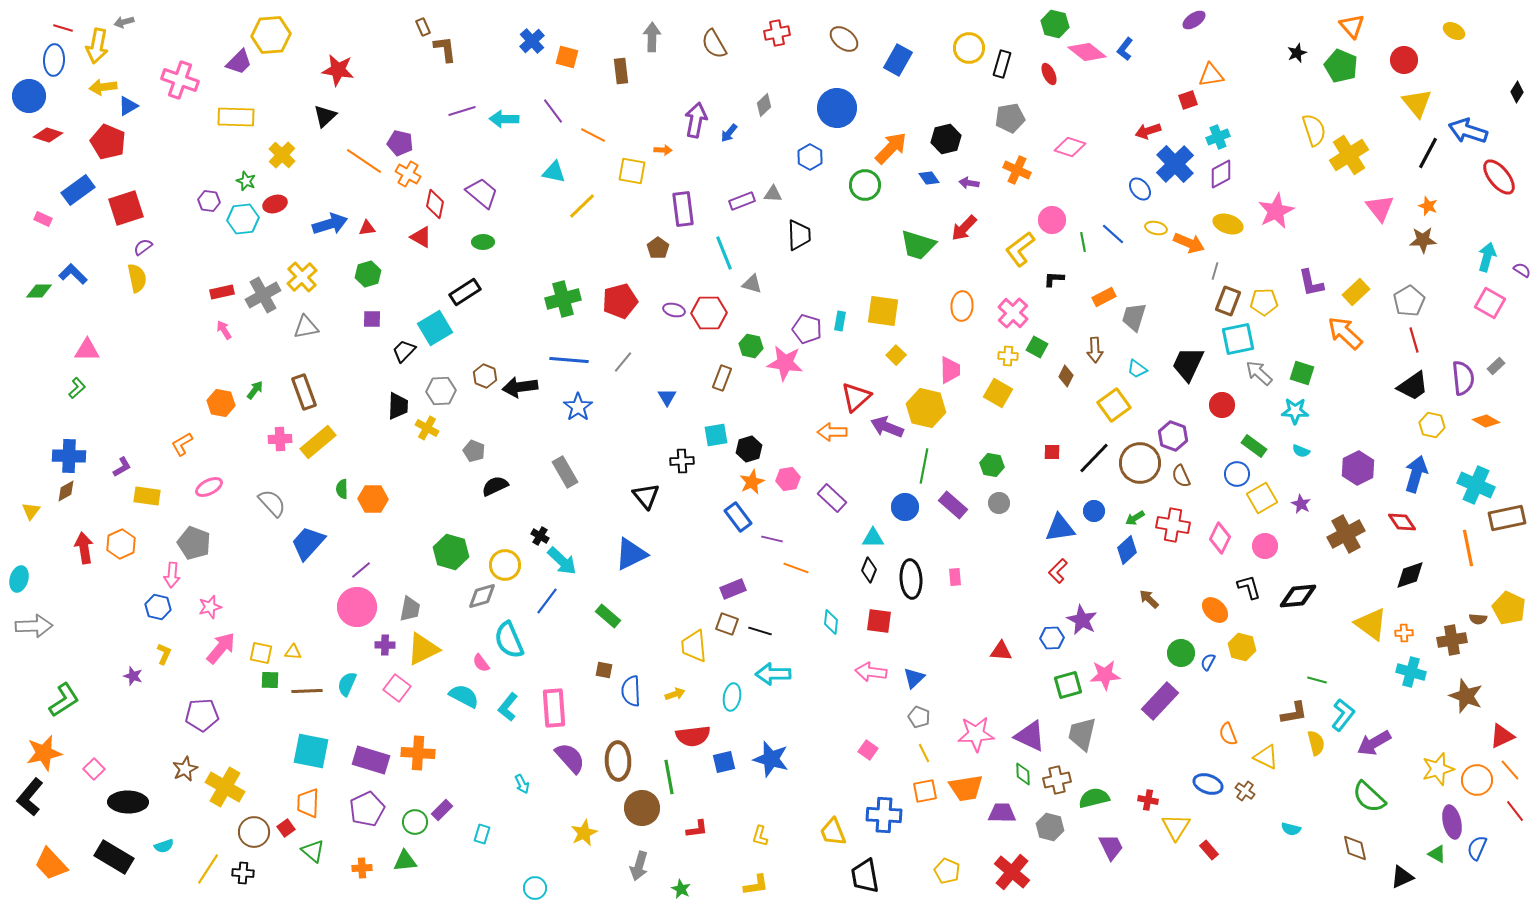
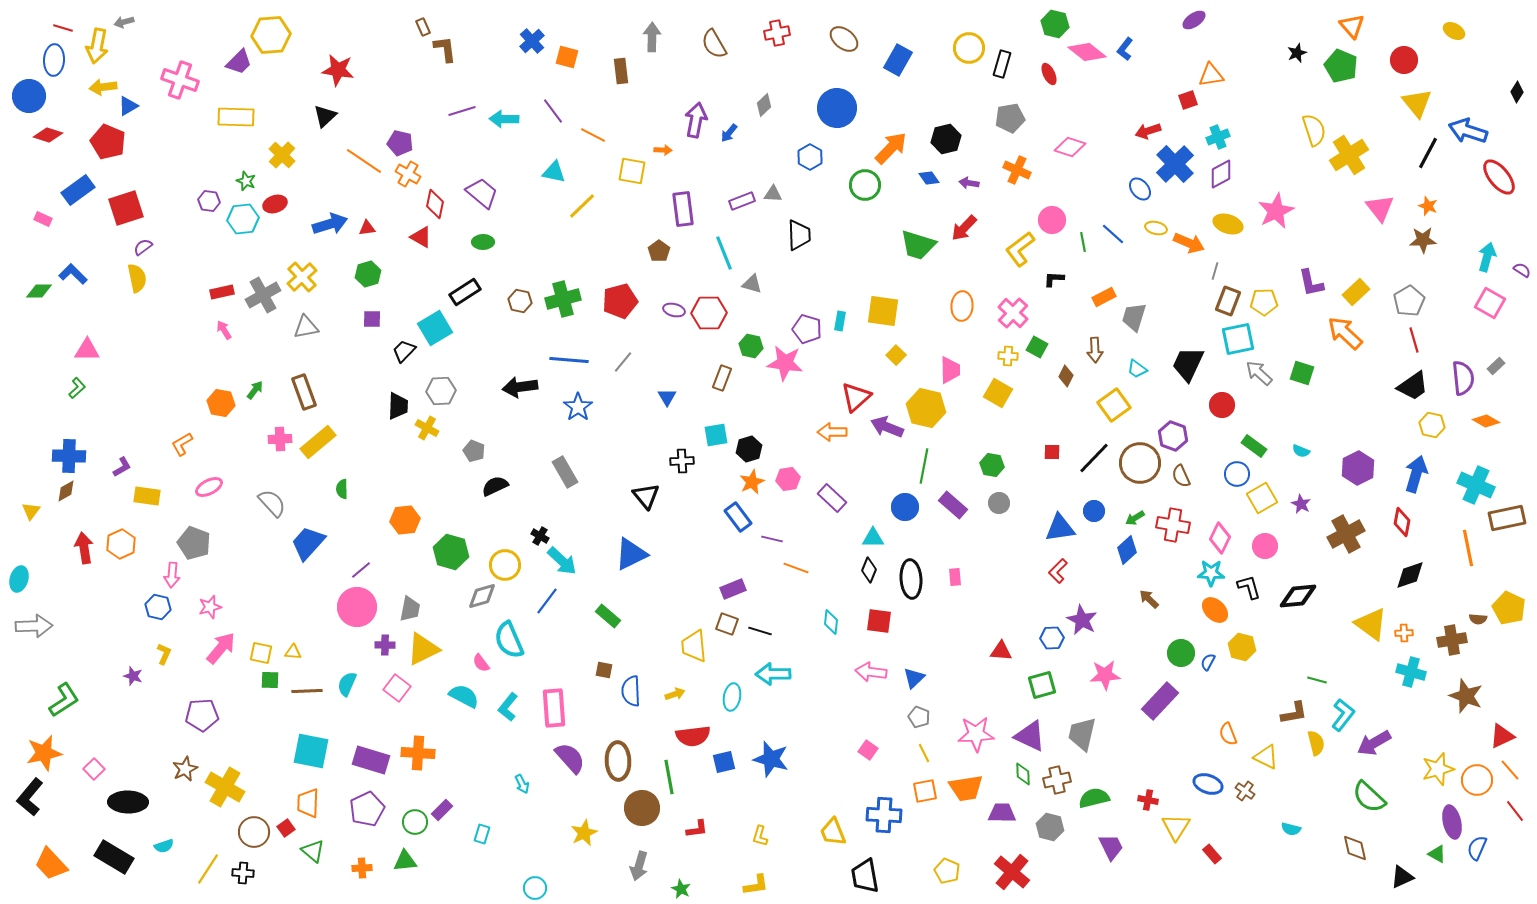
brown pentagon at (658, 248): moved 1 px right, 3 px down
brown hexagon at (485, 376): moved 35 px right, 75 px up; rotated 10 degrees counterclockwise
cyan star at (1295, 411): moved 84 px left, 162 px down
orange hexagon at (373, 499): moved 32 px right, 21 px down; rotated 8 degrees counterclockwise
red diamond at (1402, 522): rotated 44 degrees clockwise
green square at (1068, 685): moved 26 px left
red rectangle at (1209, 850): moved 3 px right, 4 px down
